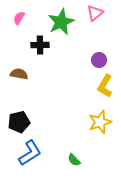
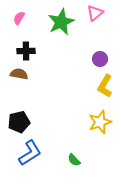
black cross: moved 14 px left, 6 px down
purple circle: moved 1 px right, 1 px up
